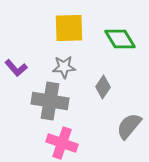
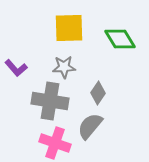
gray diamond: moved 5 px left, 6 px down
gray semicircle: moved 39 px left
pink cross: moved 7 px left
